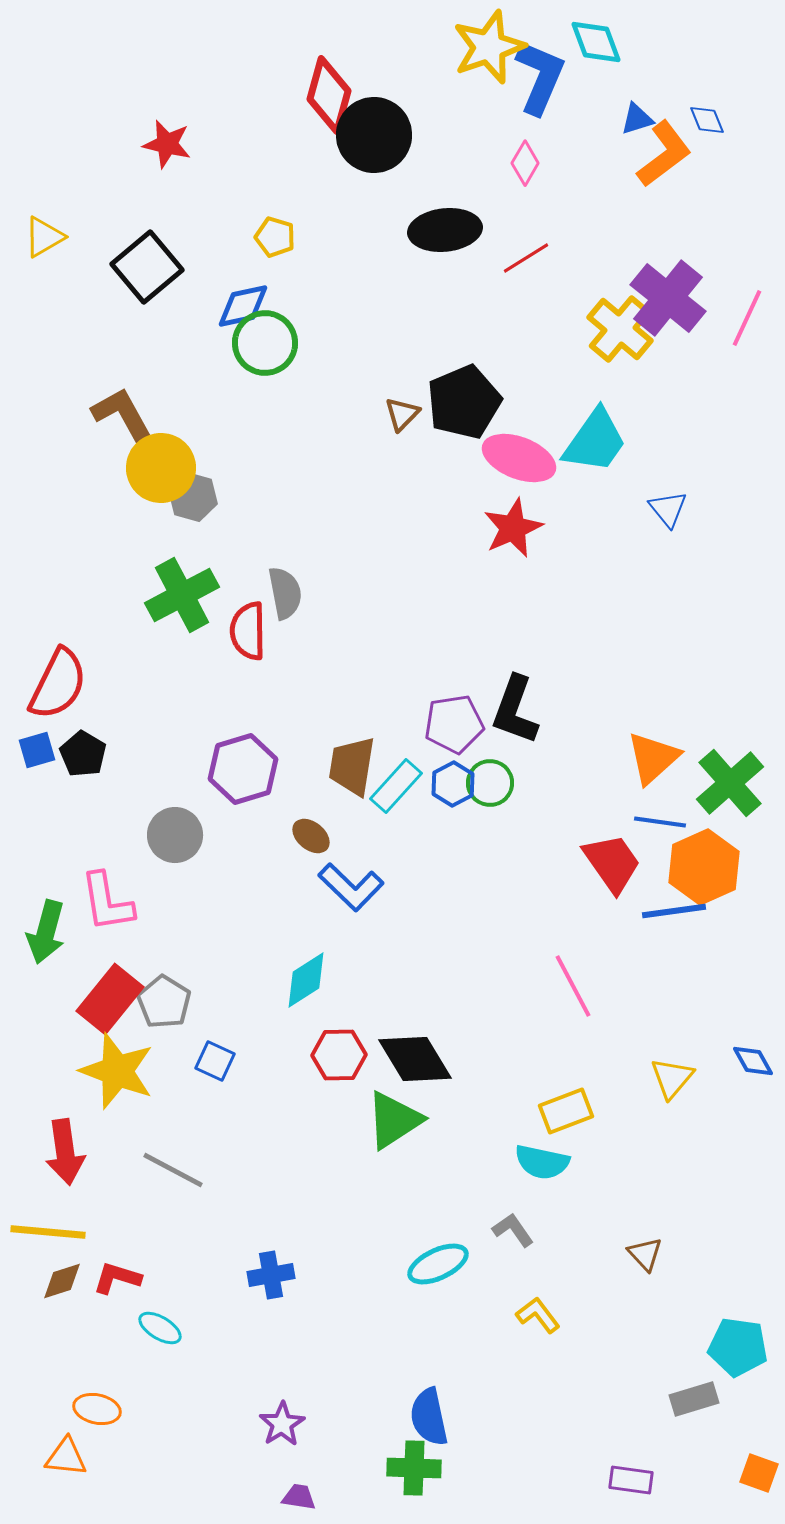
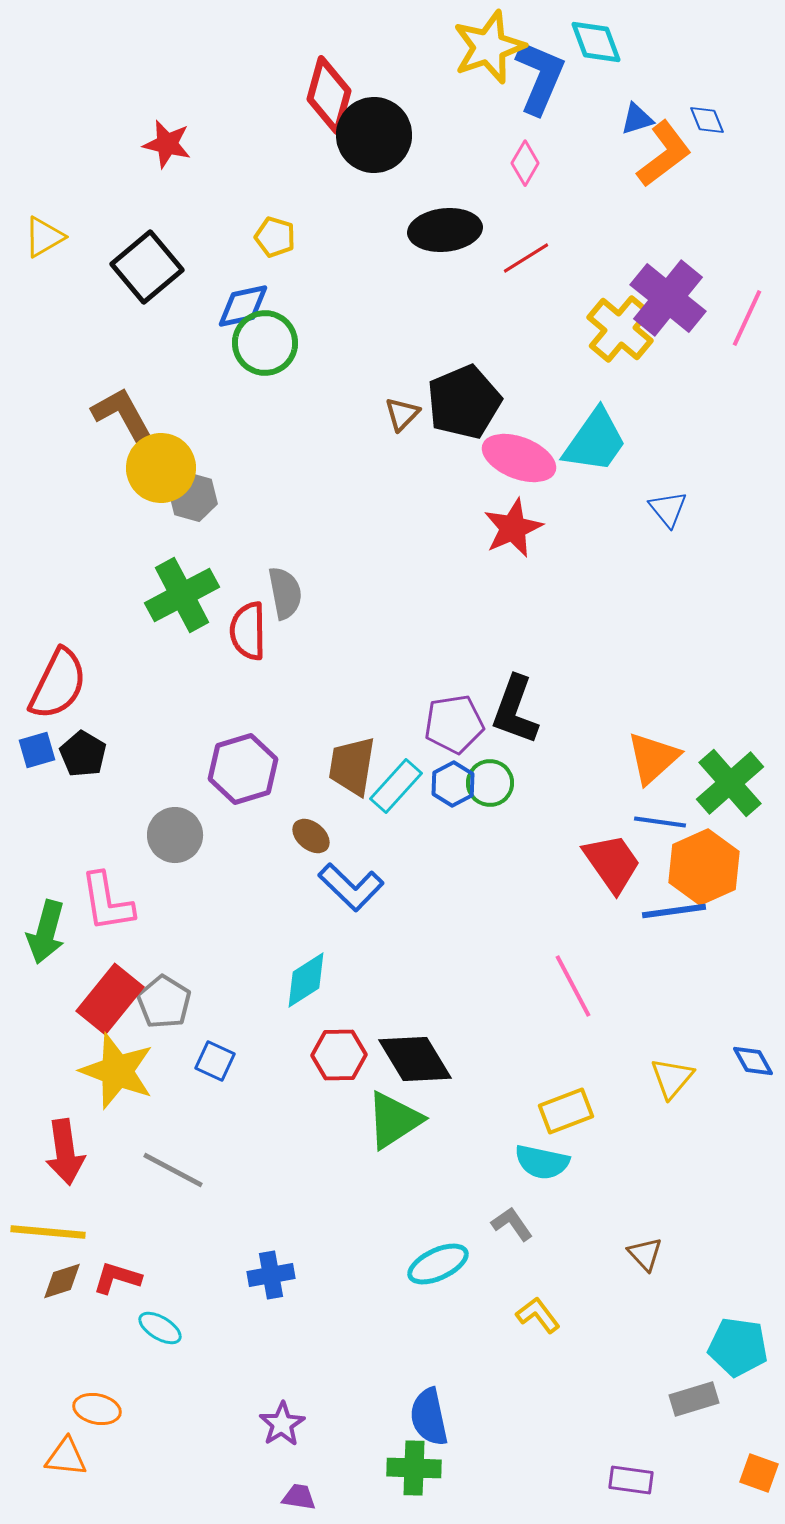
gray L-shape at (513, 1230): moved 1 px left, 6 px up
